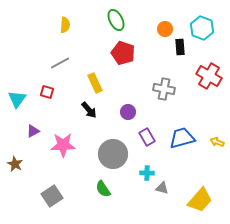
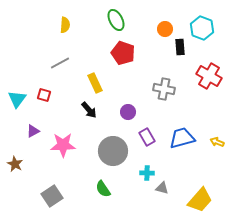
red square: moved 3 px left, 3 px down
gray circle: moved 3 px up
